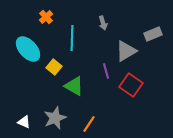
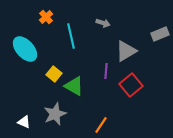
gray arrow: rotated 56 degrees counterclockwise
gray rectangle: moved 7 px right
cyan line: moved 1 px left, 2 px up; rotated 15 degrees counterclockwise
cyan ellipse: moved 3 px left
yellow square: moved 7 px down
purple line: rotated 21 degrees clockwise
red square: rotated 15 degrees clockwise
gray star: moved 4 px up
orange line: moved 12 px right, 1 px down
